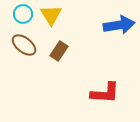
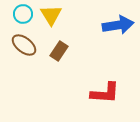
blue arrow: moved 1 px left
